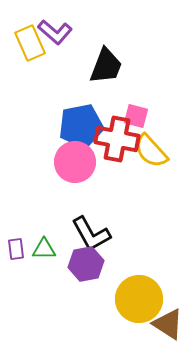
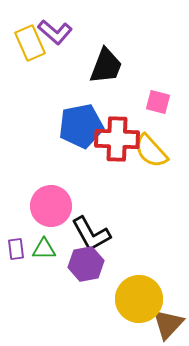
pink square: moved 22 px right, 14 px up
red cross: rotated 9 degrees counterclockwise
pink circle: moved 24 px left, 44 px down
brown triangle: rotated 40 degrees clockwise
